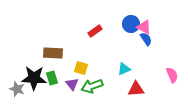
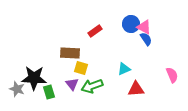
brown rectangle: moved 17 px right
green rectangle: moved 3 px left, 14 px down
